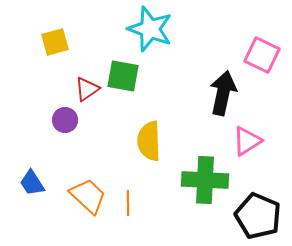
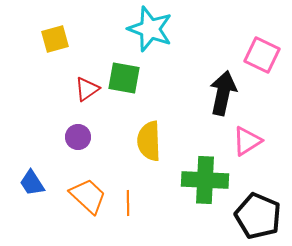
yellow square: moved 3 px up
green square: moved 1 px right, 2 px down
purple circle: moved 13 px right, 17 px down
